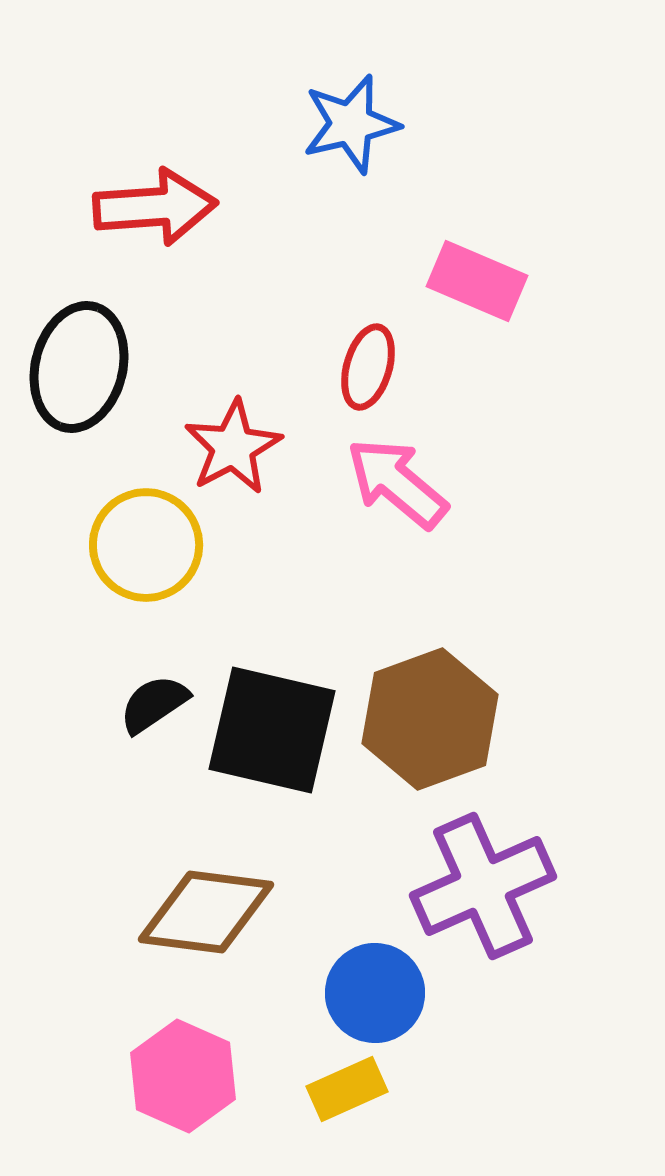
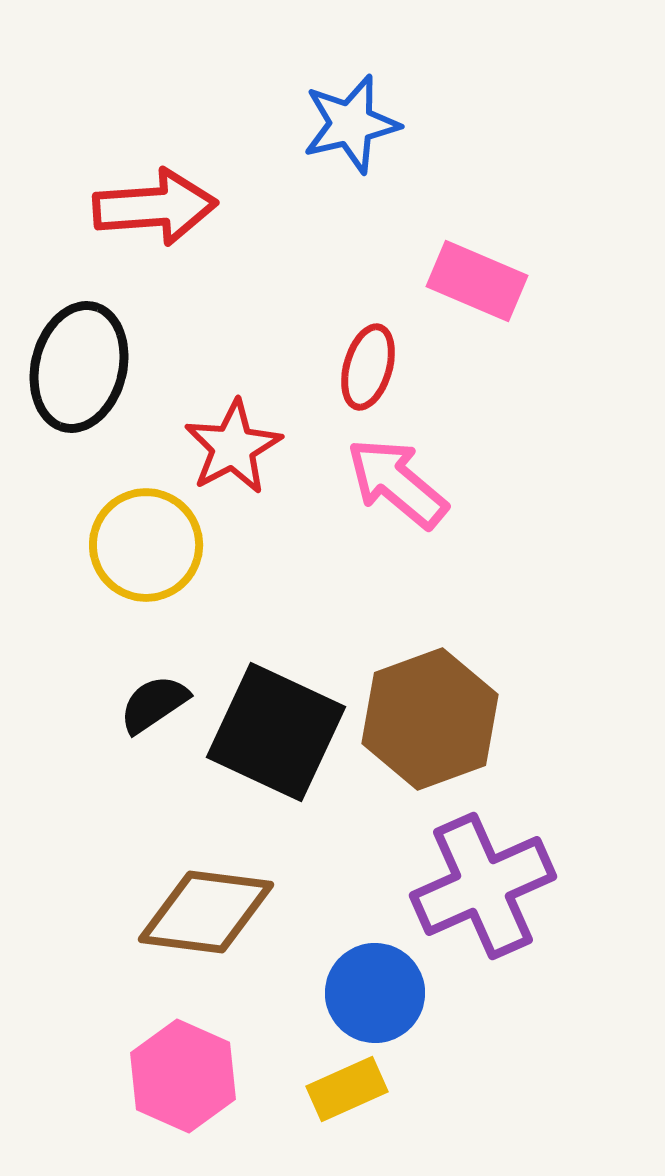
black square: moved 4 px right, 2 px down; rotated 12 degrees clockwise
